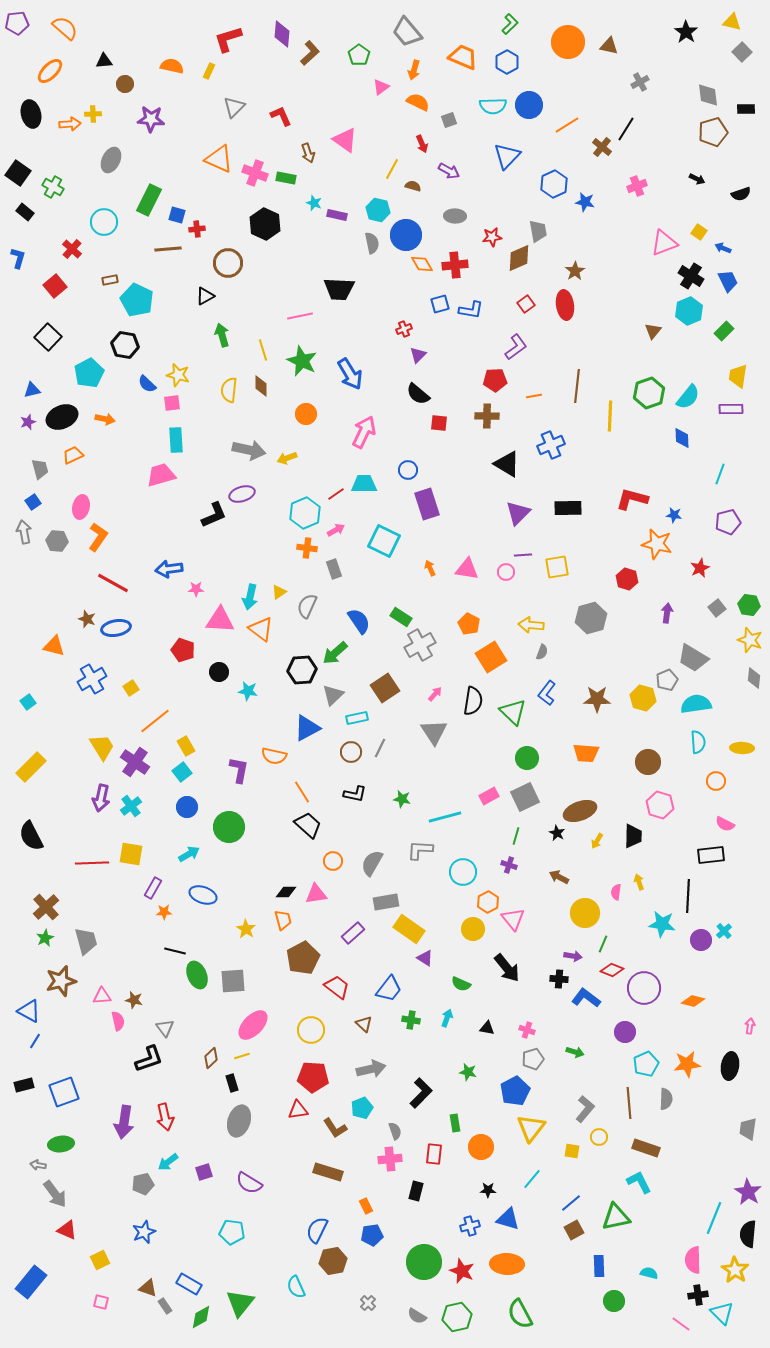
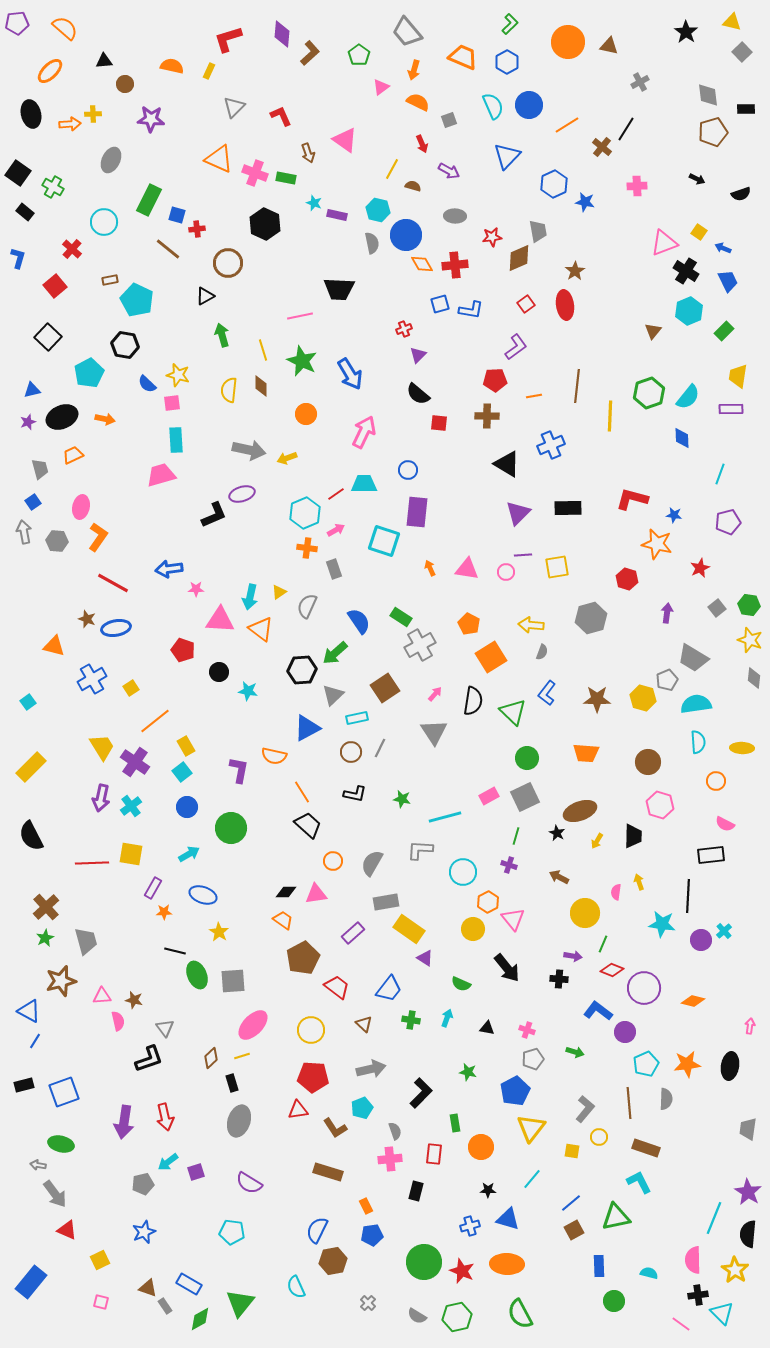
cyan semicircle at (493, 106): rotated 112 degrees counterclockwise
pink cross at (637, 186): rotated 18 degrees clockwise
brown line at (168, 249): rotated 44 degrees clockwise
black cross at (691, 276): moved 5 px left, 5 px up
purple rectangle at (427, 504): moved 10 px left, 8 px down; rotated 24 degrees clockwise
cyan square at (384, 541): rotated 8 degrees counterclockwise
green circle at (229, 827): moved 2 px right, 1 px down
orange trapezoid at (283, 920): rotated 40 degrees counterclockwise
yellow star at (246, 929): moved 27 px left, 3 px down
blue L-shape at (586, 998): moved 12 px right, 13 px down
green ellipse at (61, 1144): rotated 20 degrees clockwise
purple square at (204, 1172): moved 8 px left
green diamond at (201, 1317): moved 1 px left, 2 px down
